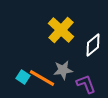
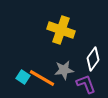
yellow cross: rotated 24 degrees counterclockwise
white diamond: moved 14 px down; rotated 15 degrees counterclockwise
gray star: moved 1 px right
